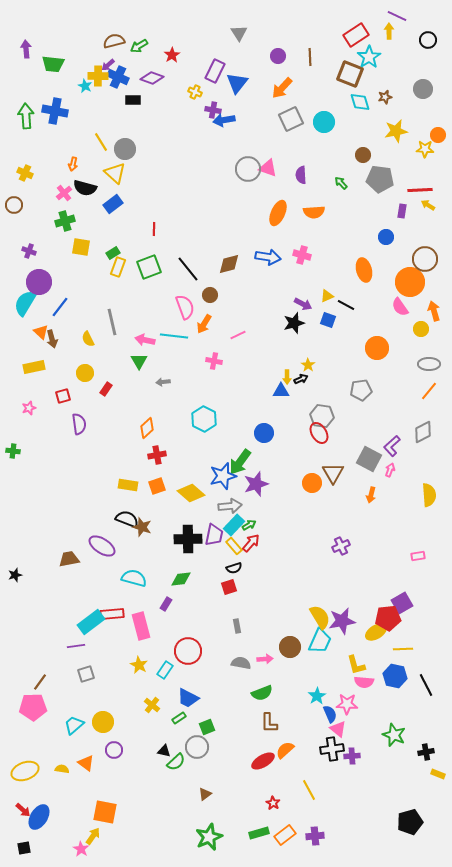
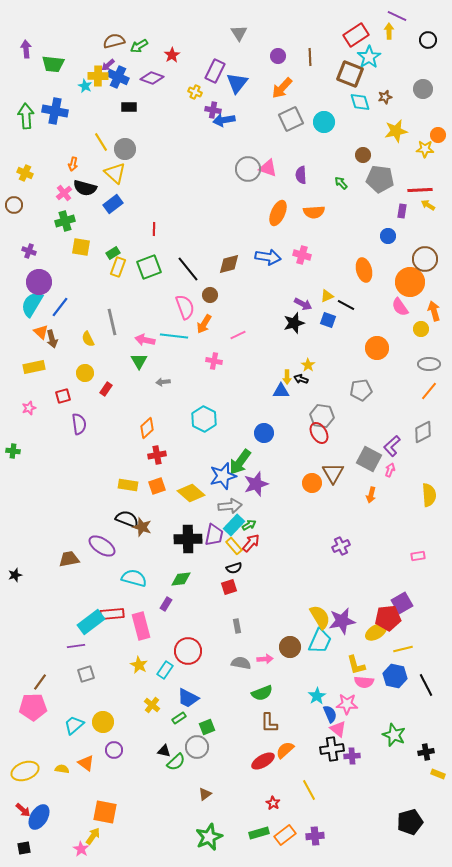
black rectangle at (133, 100): moved 4 px left, 7 px down
blue circle at (386, 237): moved 2 px right, 1 px up
cyan semicircle at (25, 303): moved 7 px right, 1 px down
black arrow at (301, 379): rotated 136 degrees counterclockwise
yellow line at (403, 649): rotated 12 degrees counterclockwise
